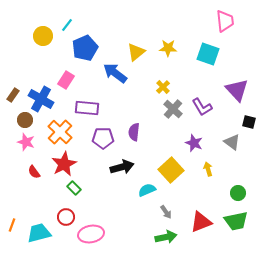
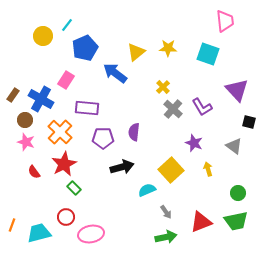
gray triangle: moved 2 px right, 4 px down
